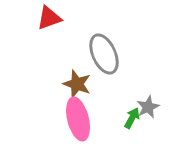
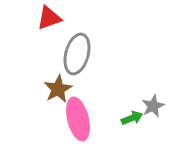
gray ellipse: moved 27 px left; rotated 39 degrees clockwise
brown star: moved 19 px left, 5 px down; rotated 24 degrees clockwise
gray star: moved 5 px right, 1 px up
green arrow: rotated 40 degrees clockwise
